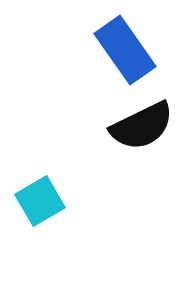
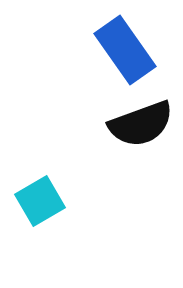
black semicircle: moved 1 px left, 2 px up; rotated 6 degrees clockwise
